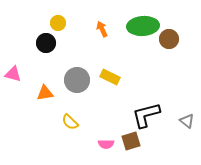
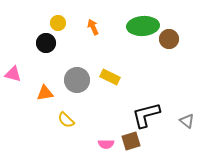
orange arrow: moved 9 px left, 2 px up
yellow semicircle: moved 4 px left, 2 px up
